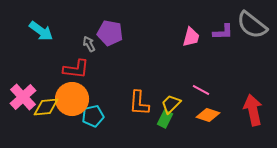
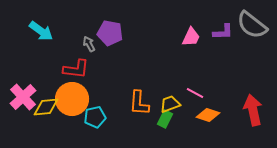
pink trapezoid: rotated 10 degrees clockwise
pink line: moved 6 px left, 3 px down
yellow trapezoid: moved 1 px left; rotated 25 degrees clockwise
cyan pentagon: moved 2 px right, 1 px down
